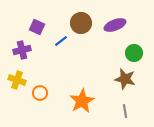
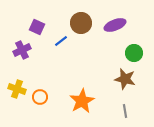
purple cross: rotated 12 degrees counterclockwise
yellow cross: moved 9 px down
orange circle: moved 4 px down
